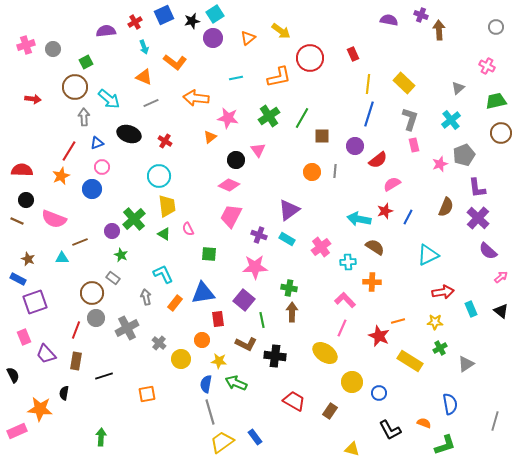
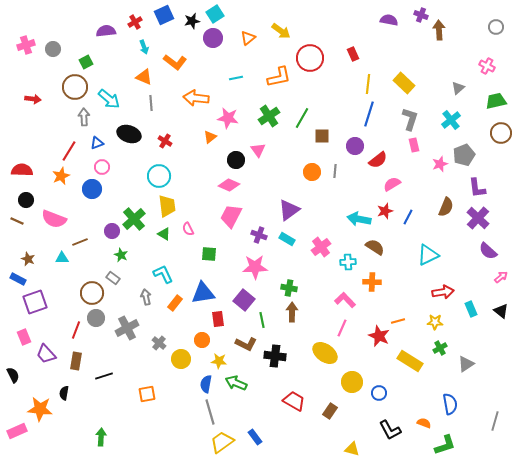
gray line at (151, 103): rotated 70 degrees counterclockwise
